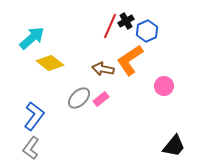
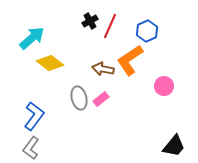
black cross: moved 36 px left
gray ellipse: rotated 60 degrees counterclockwise
